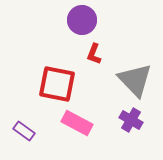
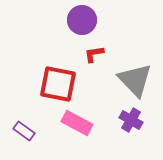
red L-shape: rotated 60 degrees clockwise
red square: moved 1 px right
